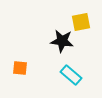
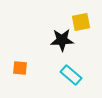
black star: moved 1 px up; rotated 10 degrees counterclockwise
